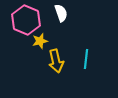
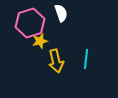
pink hexagon: moved 4 px right, 3 px down; rotated 20 degrees clockwise
